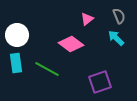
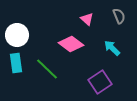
pink triangle: rotated 40 degrees counterclockwise
cyan arrow: moved 4 px left, 10 px down
green line: rotated 15 degrees clockwise
purple square: rotated 15 degrees counterclockwise
